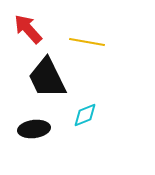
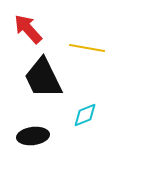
yellow line: moved 6 px down
black trapezoid: moved 4 px left
black ellipse: moved 1 px left, 7 px down
